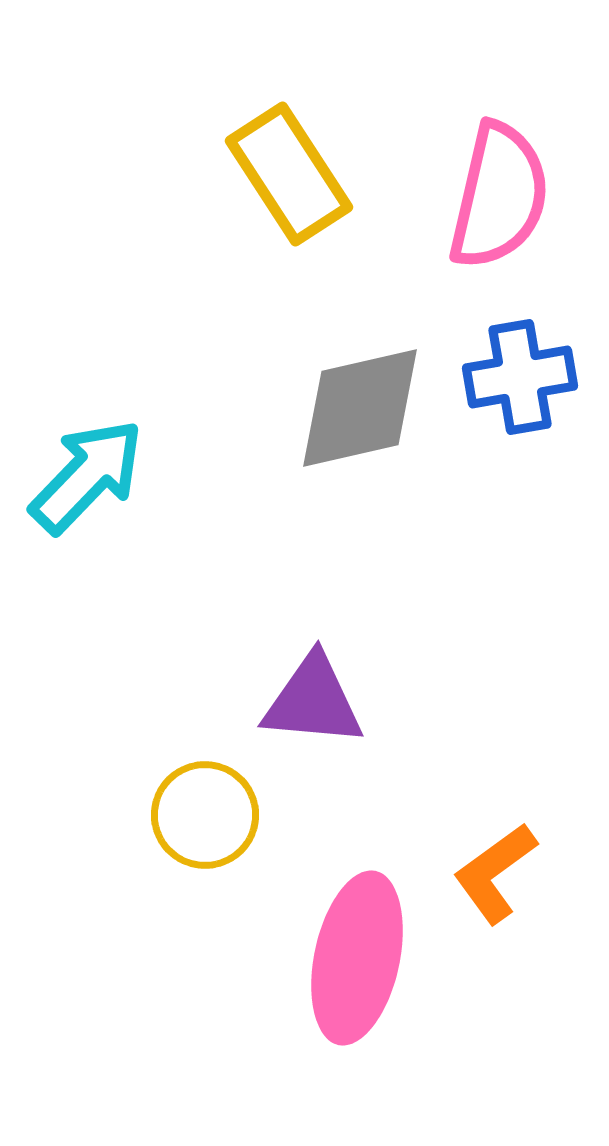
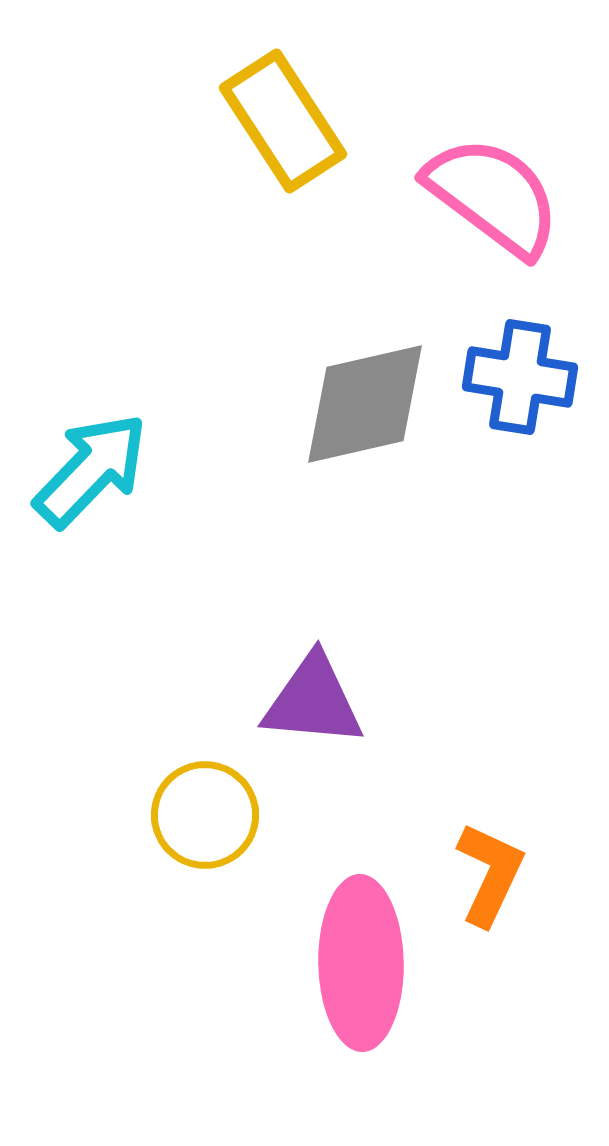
yellow rectangle: moved 6 px left, 53 px up
pink semicircle: moved 6 px left; rotated 66 degrees counterclockwise
blue cross: rotated 19 degrees clockwise
gray diamond: moved 5 px right, 4 px up
cyan arrow: moved 4 px right, 6 px up
orange L-shape: moved 5 px left, 1 px down; rotated 151 degrees clockwise
pink ellipse: moved 4 px right, 5 px down; rotated 13 degrees counterclockwise
